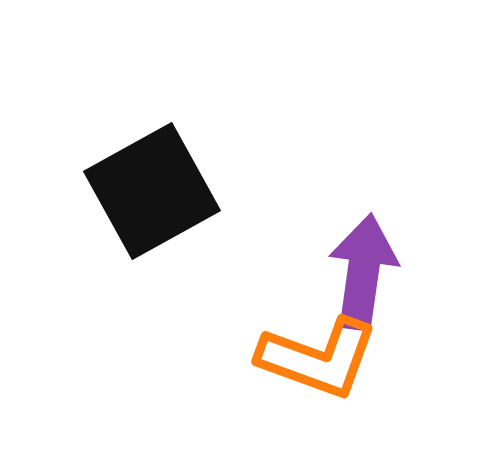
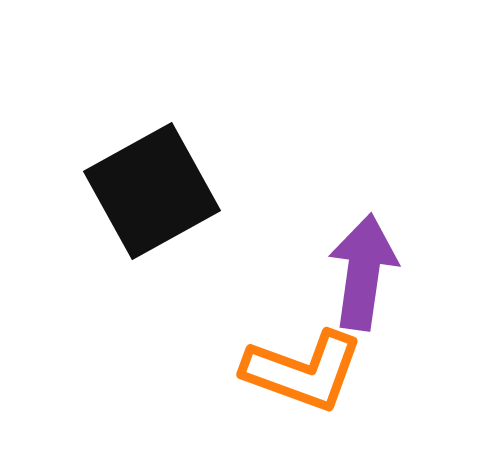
orange L-shape: moved 15 px left, 13 px down
